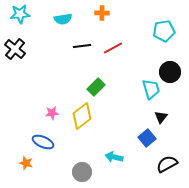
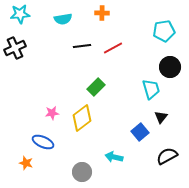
black cross: moved 1 px up; rotated 25 degrees clockwise
black circle: moved 5 px up
yellow diamond: moved 2 px down
blue square: moved 7 px left, 6 px up
black semicircle: moved 8 px up
